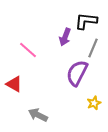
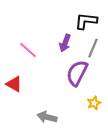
purple arrow: moved 6 px down
gray arrow: moved 9 px right, 2 px down; rotated 12 degrees counterclockwise
